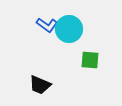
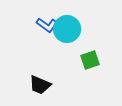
cyan circle: moved 2 px left
green square: rotated 24 degrees counterclockwise
